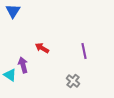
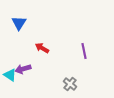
blue triangle: moved 6 px right, 12 px down
purple arrow: moved 4 px down; rotated 91 degrees counterclockwise
gray cross: moved 3 px left, 3 px down
